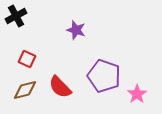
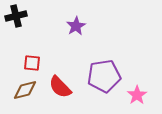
black cross: rotated 15 degrees clockwise
purple star: moved 4 px up; rotated 24 degrees clockwise
red square: moved 5 px right, 4 px down; rotated 18 degrees counterclockwise
purple pentagon: rotated 28 degrees counterclockwise
pink star: moved 1 px down
